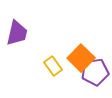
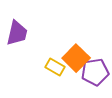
orange square: moved 5 px left
yellow rectangle: moved 2 px right, 1 px down; rotated 24 degrees counterclockwise
